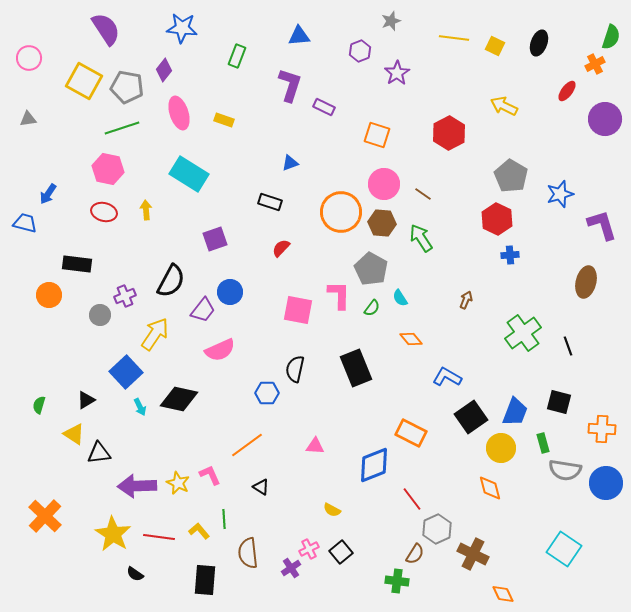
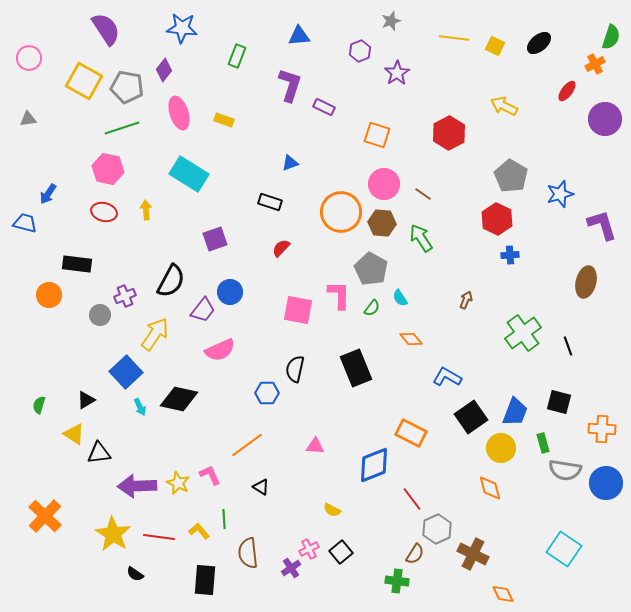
black ellipse at (539, 43): rotated 30 degrees clockwise
